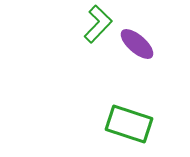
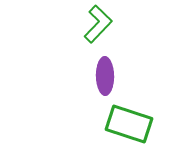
purple ellipse: moved 32 px left, 32 px down; rotated 48 degrees clockwise
